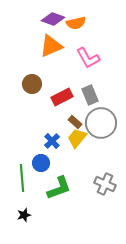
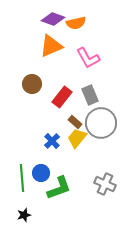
red rectangle: rotated 25 degrees counterclockwise
blue circle: moved 10 px down
